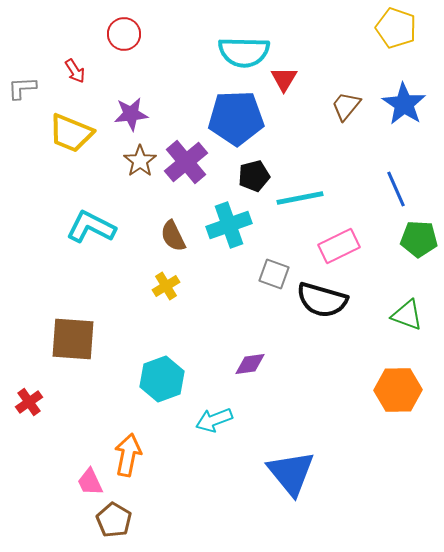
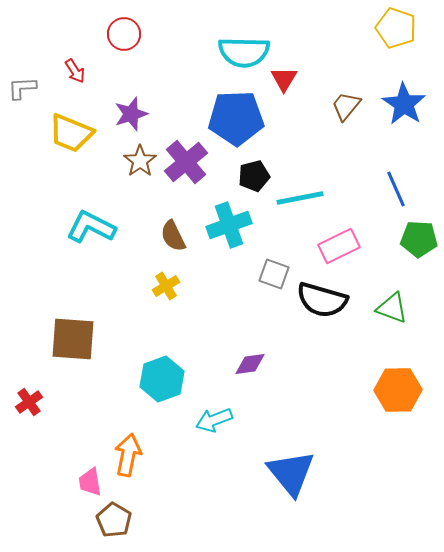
purple star: rotated 12 degrees counterclockwise
green triangle: moved 15 px left, 7 px up
pink trapezoid: rotated 16 degrees clockwise
